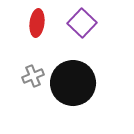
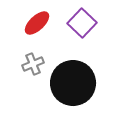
red ellipse: rotated 40 degrees clockwise
gray cross: moved 12 px up
